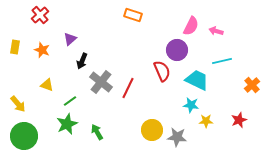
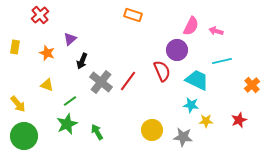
orange star: moved 5 px right, 3 px down
red line: moved 7 px up; rotated 10 degrees clockwise
gray star: moved 6 px right
